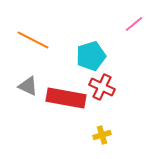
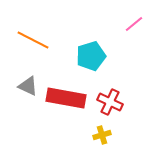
red cross: moved 8 px right, 15 px down
